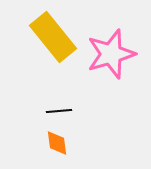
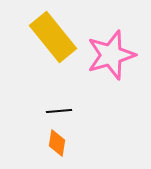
pink star: moved 1 px down
orange diamond: rotated 16 degrees clockwise
